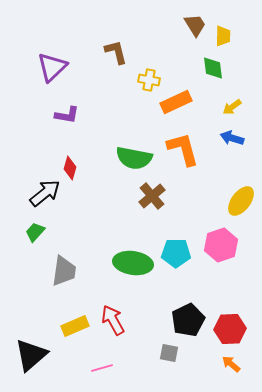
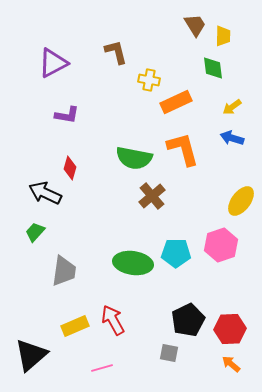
purple triangle: moved 1 px right, 4 px up; rotated 16 degrees clockwise
black arrow: rotated 116 degrees counterclockwise
